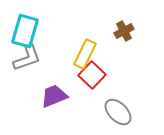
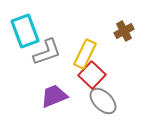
cyan rectangle: rotated 36 degrees counterclockwise
gray L-shape: moved 20 px right, 6 px up
gray ellipse: moved 15 px left, 11 px up
